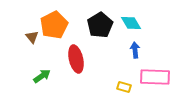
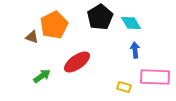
black pentagon: moved 8 px up
brown triangle: rotated 32 degrees counterclockwise
red ellipse: moved 1 px right, 3 px down; rotated 68 degrees clockwise
